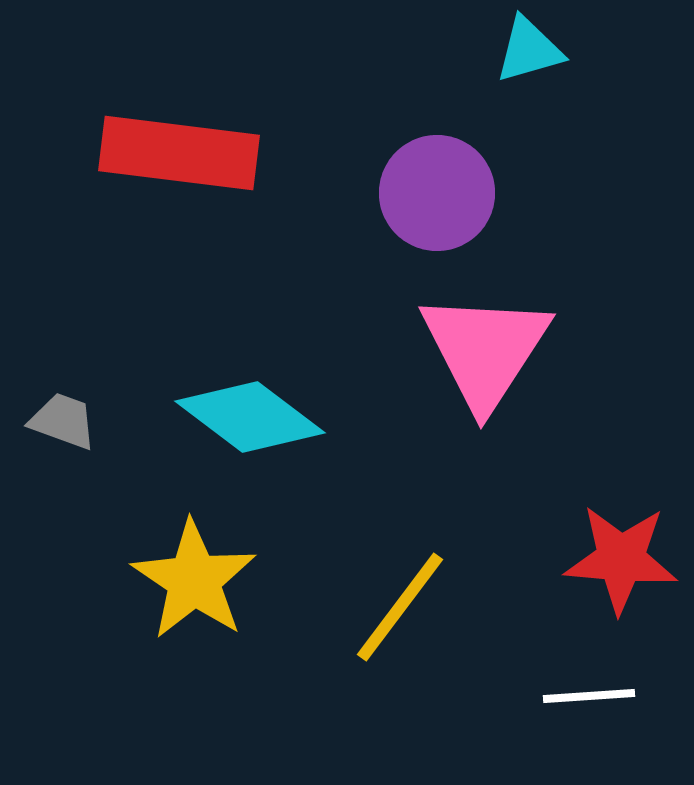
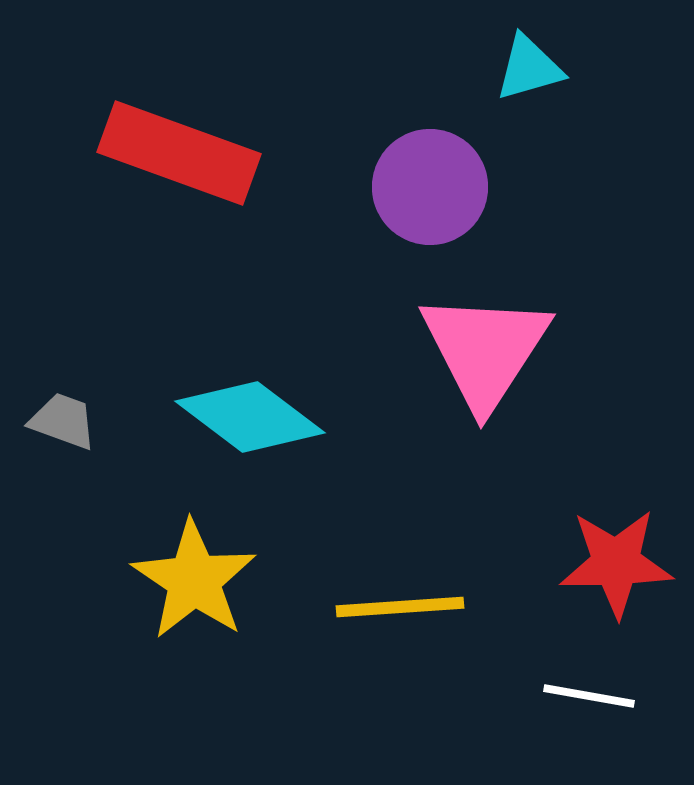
cyan triangle: moved 18 px down
red rectangle: rotated 13 degrees clockwise
purple circle: moved 7 px left, 6 px up
red star: moved 5 px left, 4 px down; rotated 6 degrees counterclockwise
yellow line: rotated 49 degrees clockwise
white line: rotated 14 degrees clockwise
